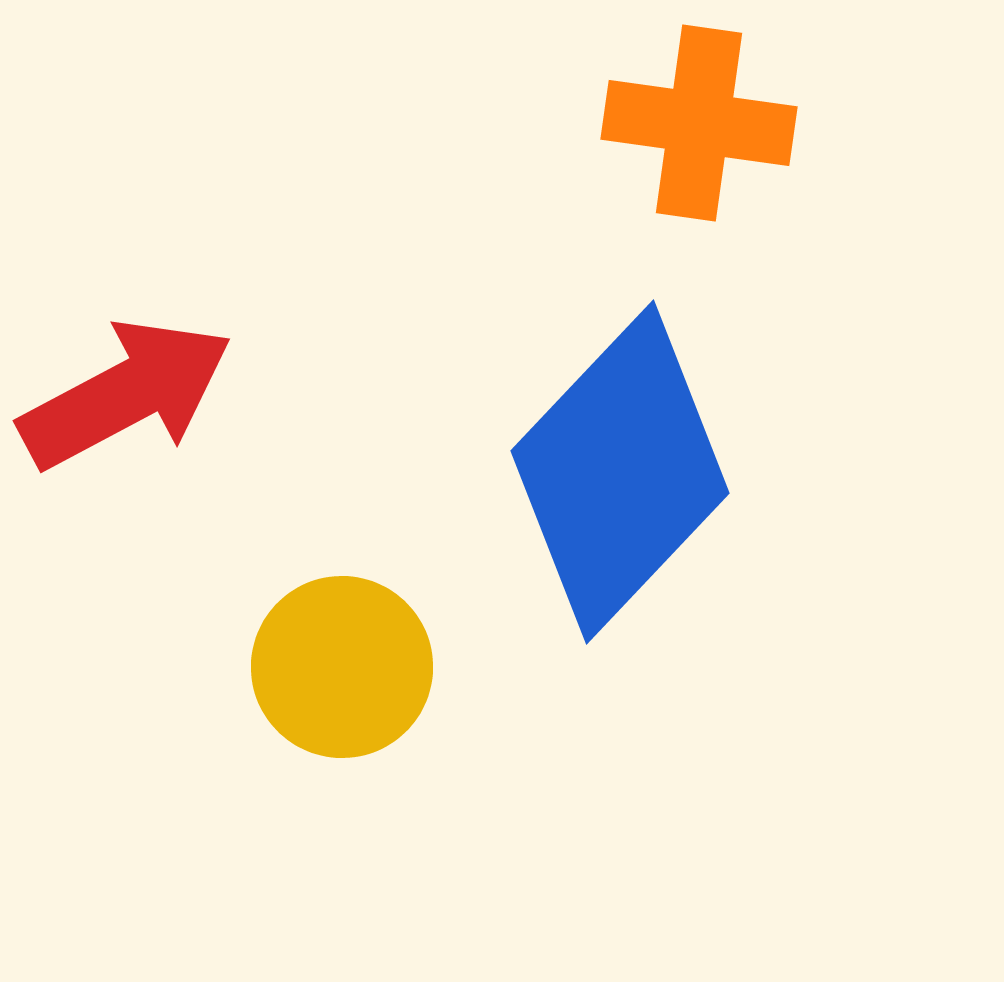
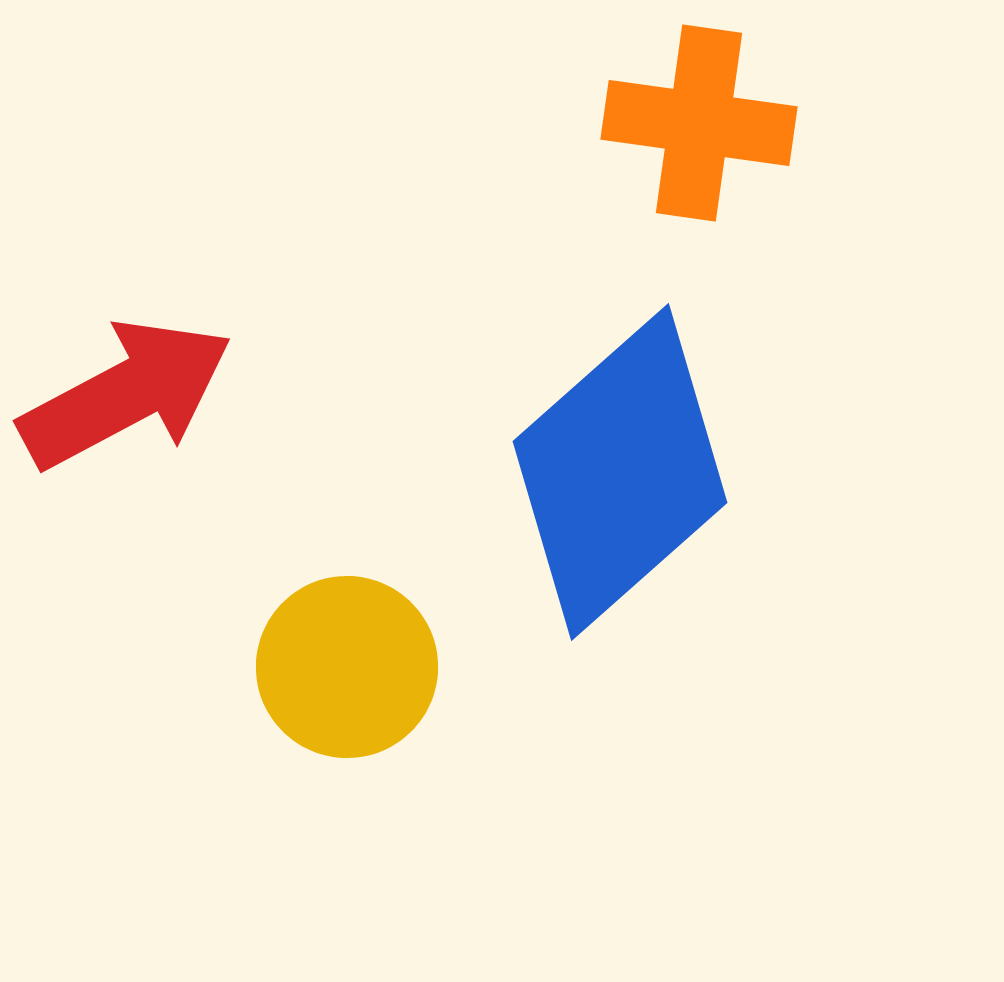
blue diamond: rotated 5 degrees clockwise
yellow circle: moved 5 px right
